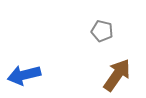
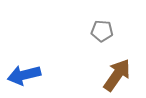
gray pentagon: rotated 10 degrees counterclockwise
